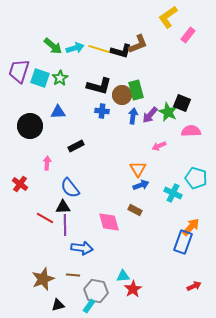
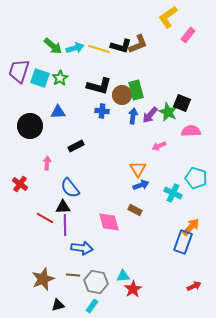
black L-shape at (121, 51): moved 5 px up
gray hexagon at (96, 291): moved 9 px up
cyan rectangle at (89, 306): moved 3 px right
